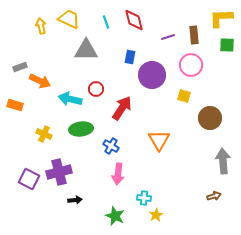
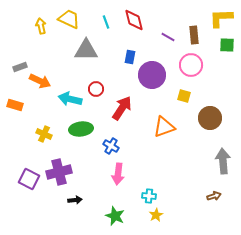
purple line: rotated 48 degrees clockwise
orange triangle: moved 5 px right, 13 px up; rotated 40 degrees clockwise
cyan cross: moved 5 px right, 2 px up
